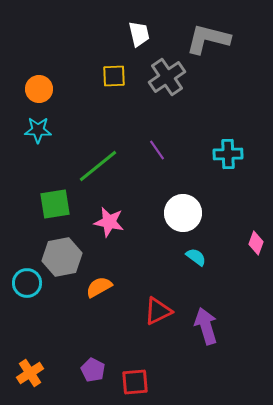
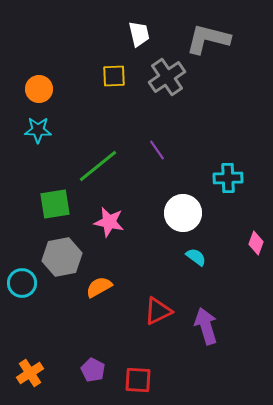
cyan cross: moved 24 px down
cyan circle: moved 5 px left
red square: moved 3 px right, 2 px up; rotated 8 degrees clockwise
